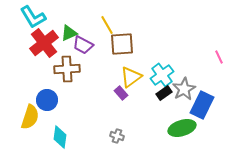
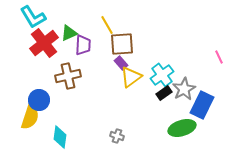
purple trapezoid: rotated 115 degrees counterclockwise
brown cross: moved 1 px right, 7 px down; rotated 10 degrees counterclockwise
purple rectangle: moved 30 px up
blue circle: moved 8 px left
